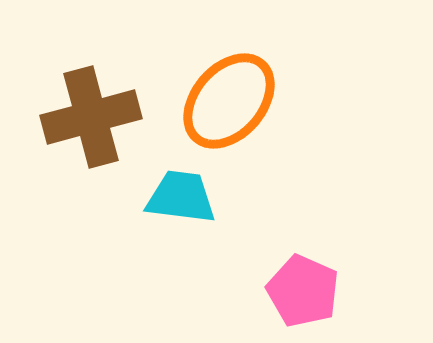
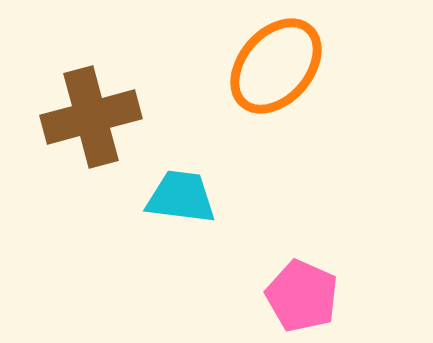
orange ellipse: moved 47 px right, 35 px up
pink pentagon: moved 1 px left, 5 px down
